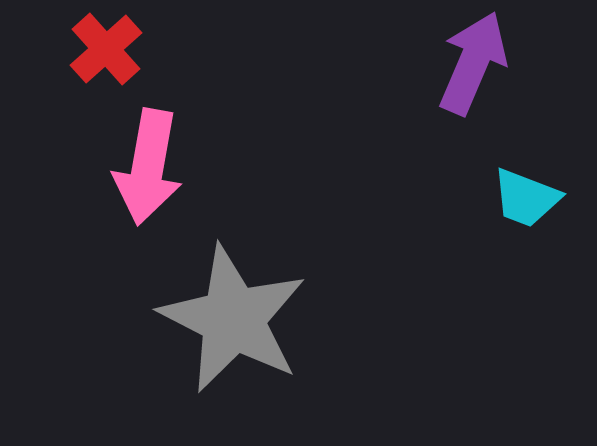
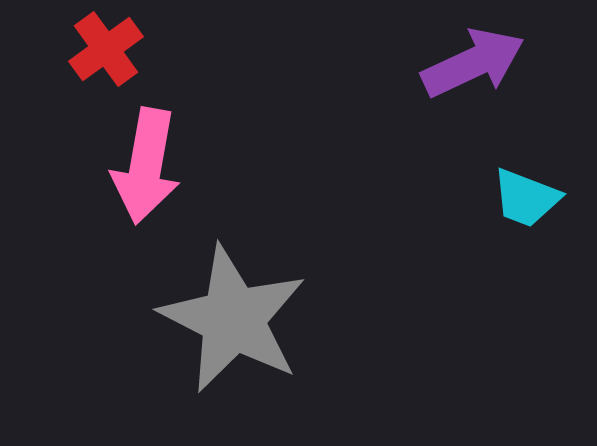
red cross: rotated 6 degrees clockwise
purple arrow: rotated 42 degrees clockwise
pink arrow: moved 2 px left, 1 px up
